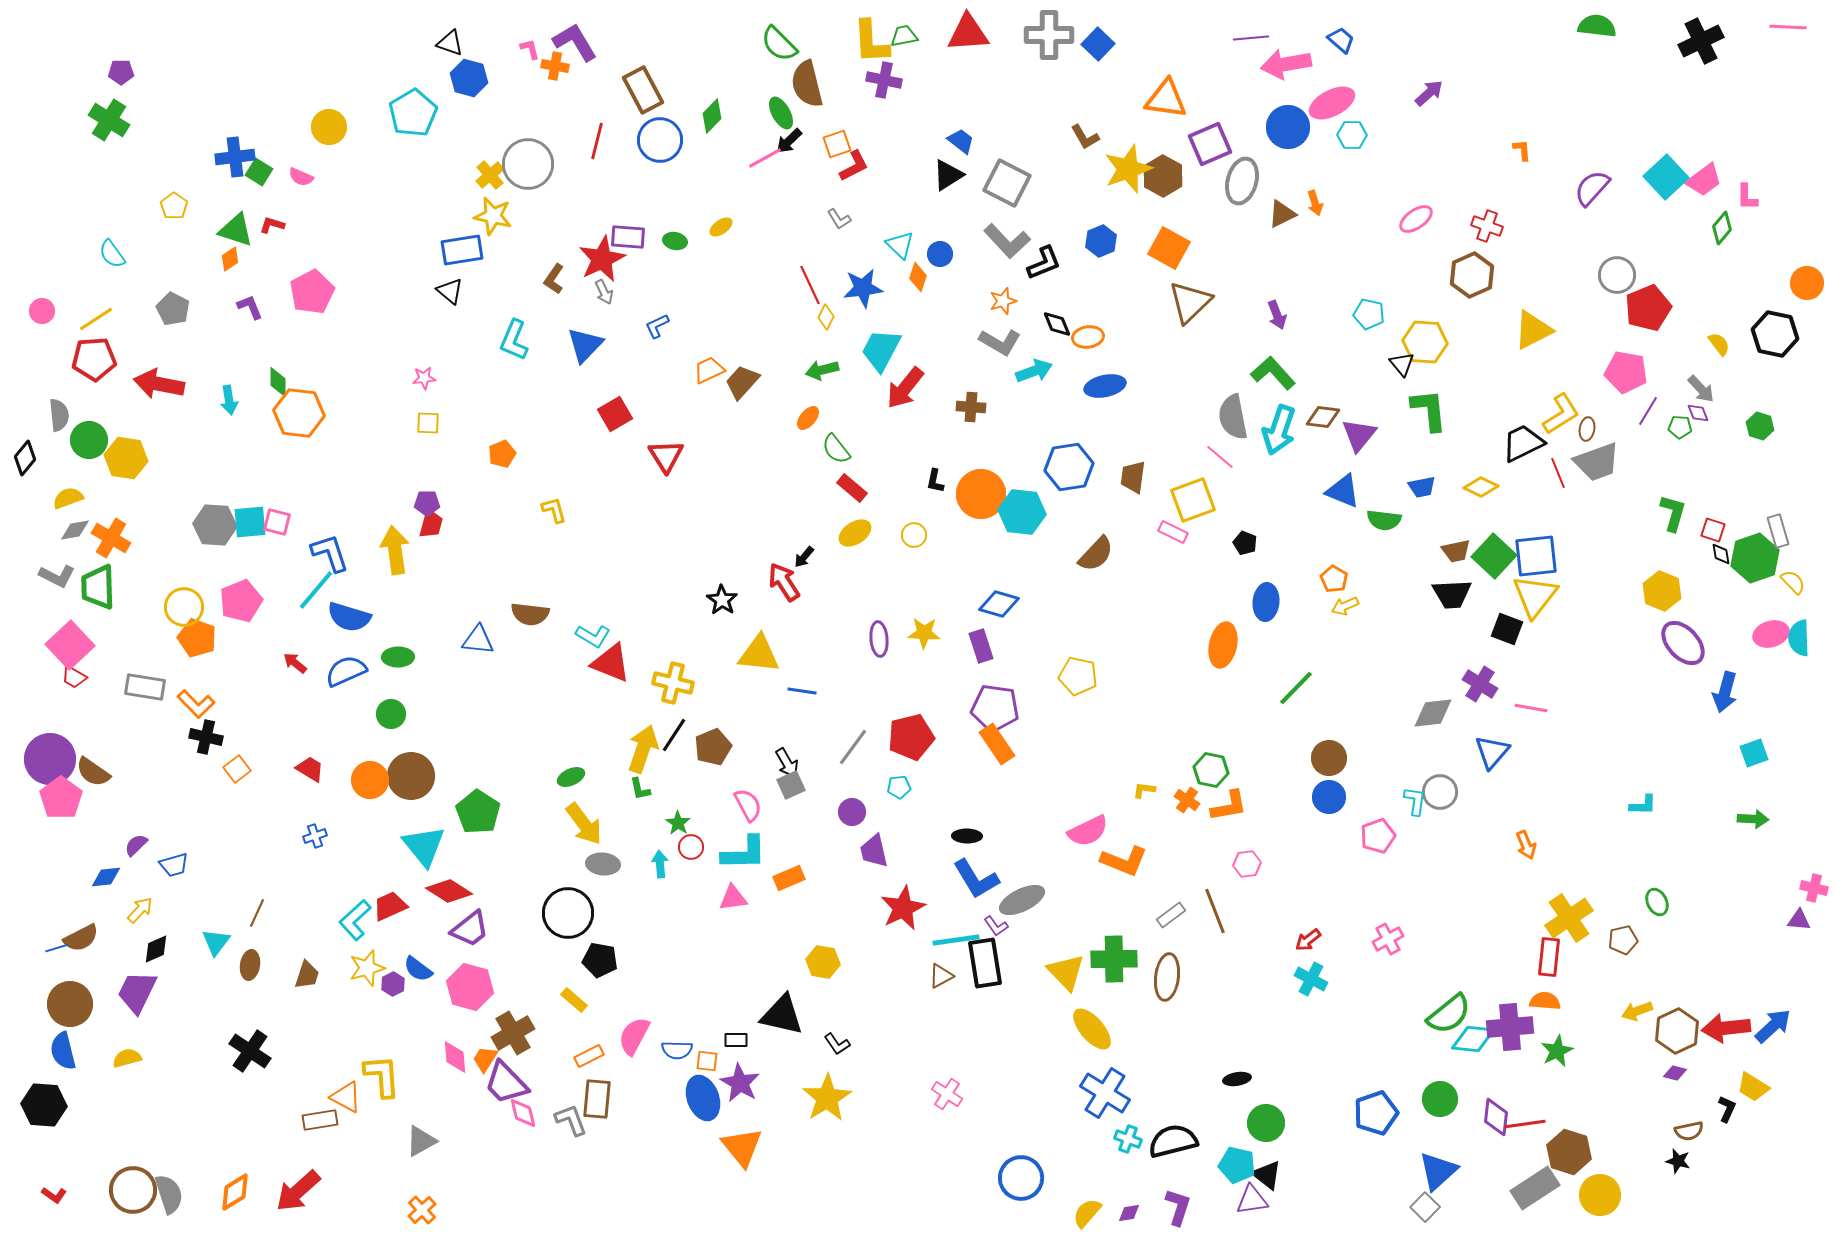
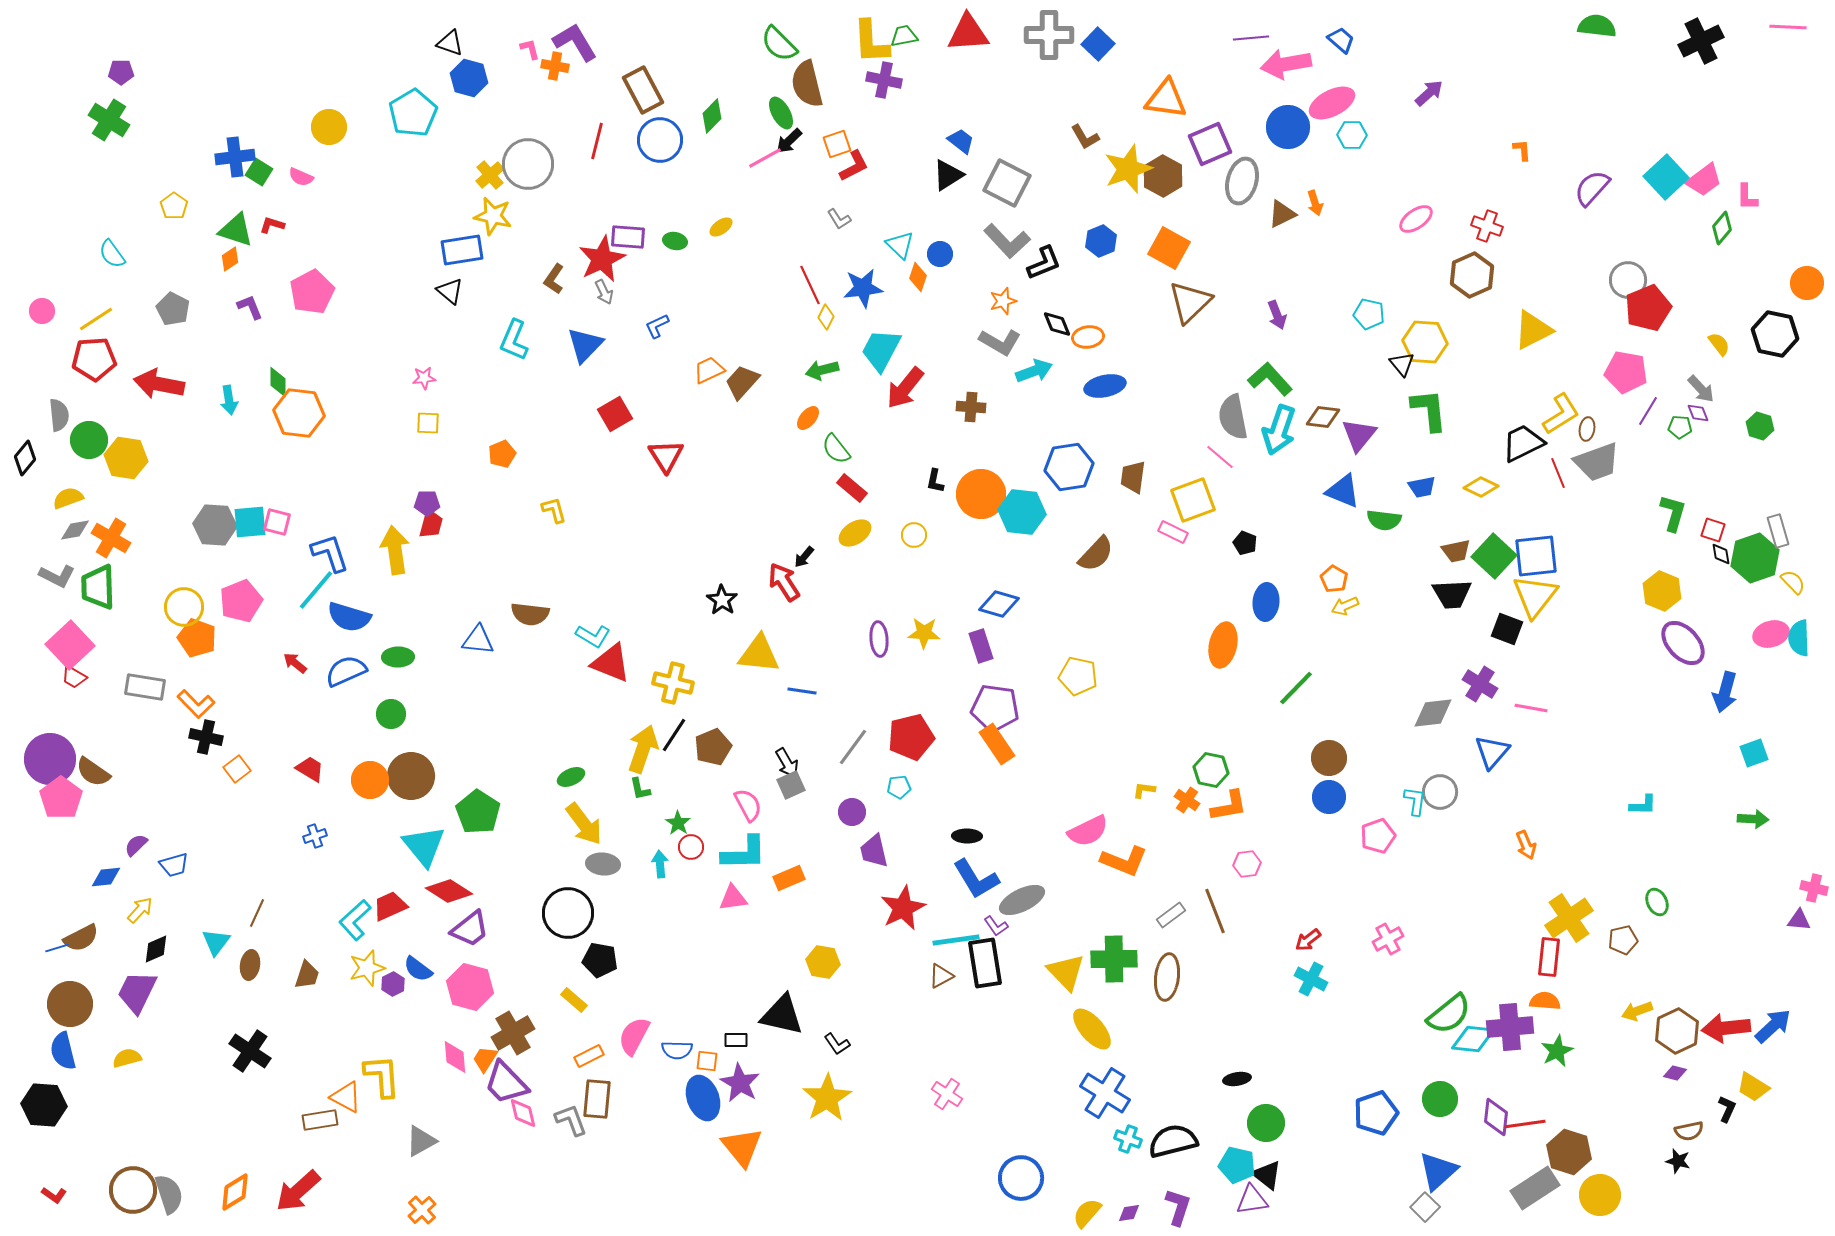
gray circle at (1617, 275): moved 11 px right, 5 px down
green L-shape at (1273, 373): moved 3 px left, 6 px down
